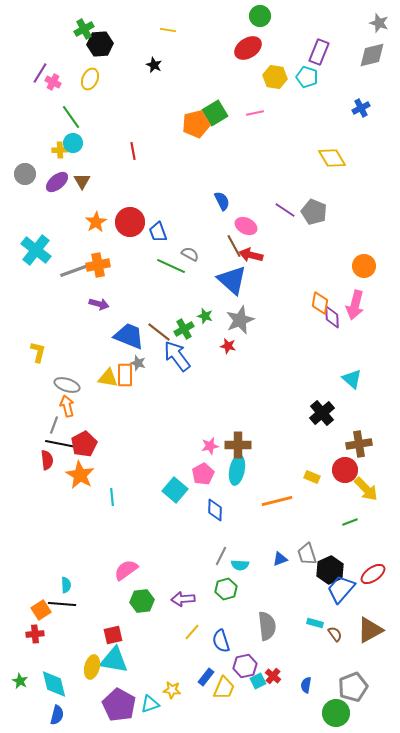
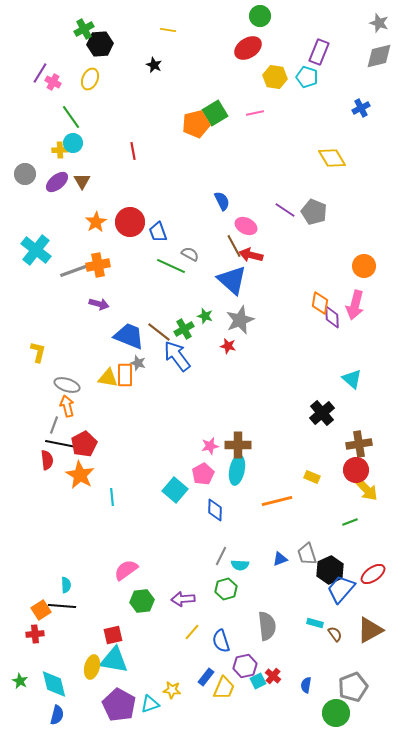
gray diamond at (372, 55): moved 7 px right, 1 px down
red circle at (345, 470): moved 11 px right
black line at (62, 604): moved 2 px down
